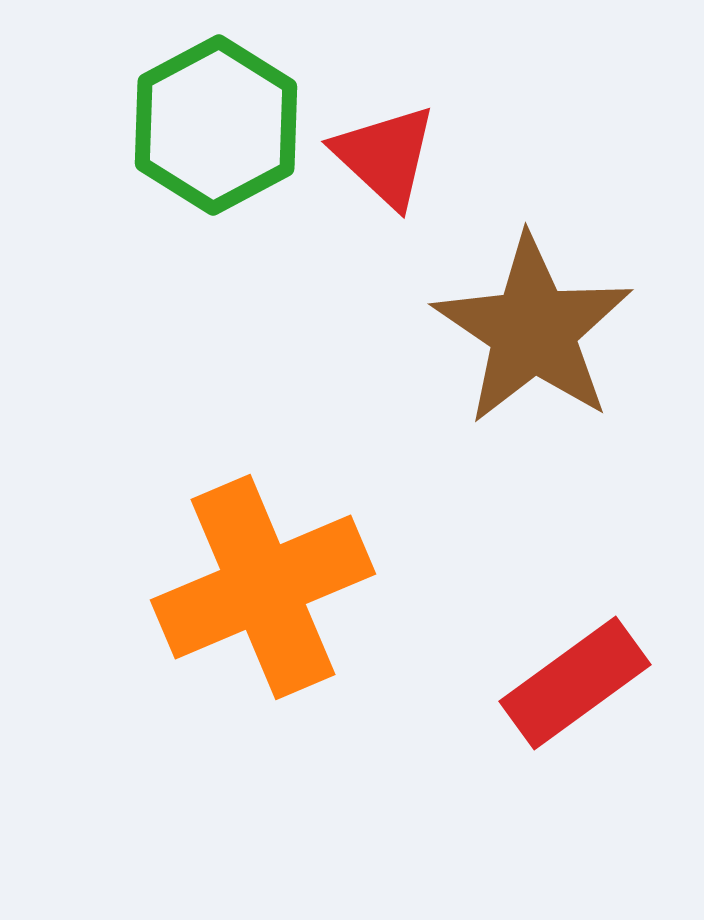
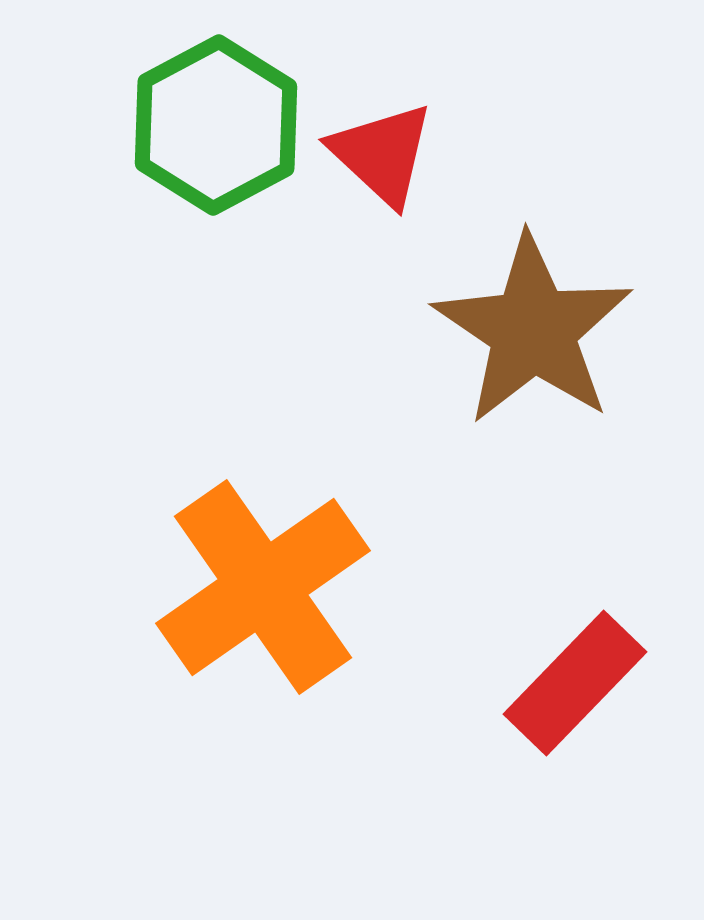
red triangle: moved 3 px left, 2 px up
orange cross: rotated 12 degrees counterclockwise
red rectangle: rotated 10 degrees counterclockwise
